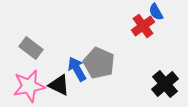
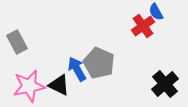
gray rectangle: moved 14 px left, 6 px up; rotated 25 degrees clockwise
